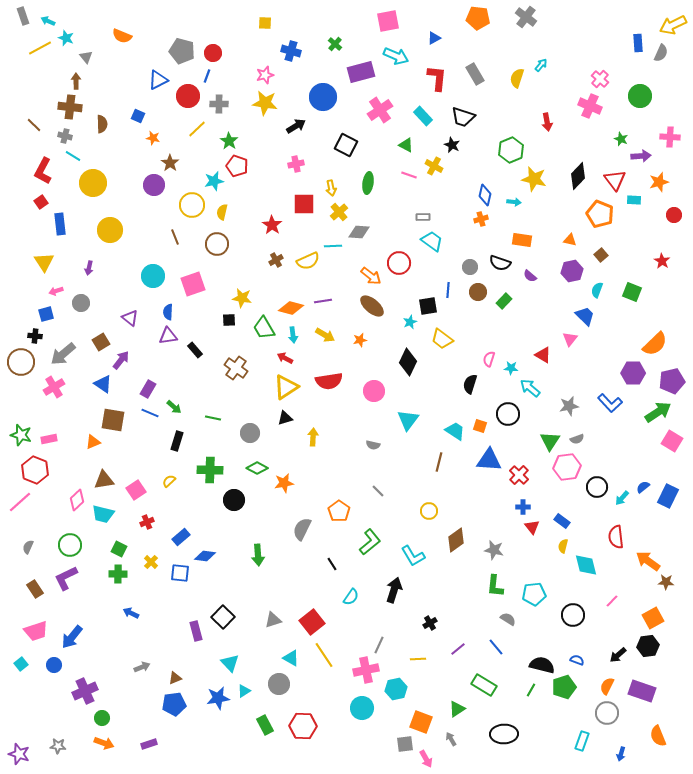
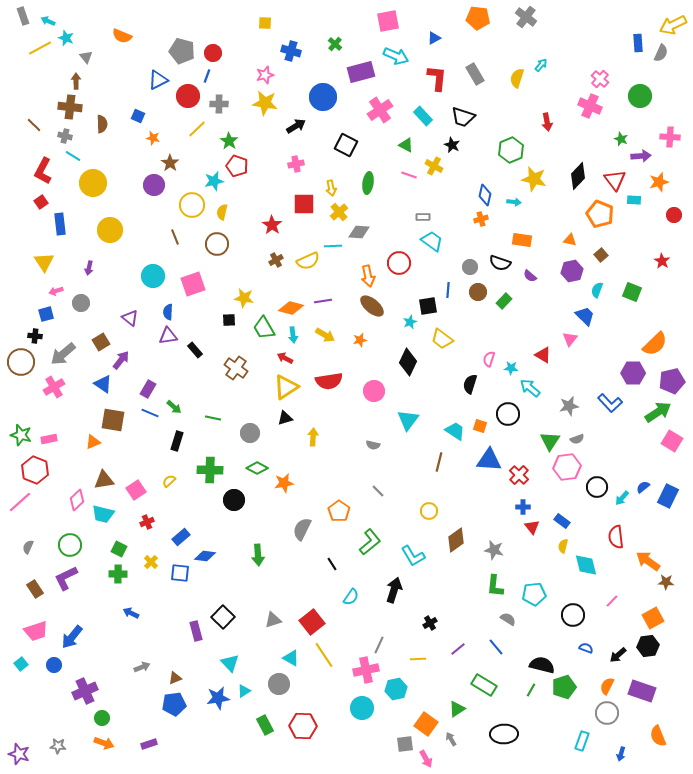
orange arrow at (371, 276): moved 3 px left; rotated 40 degrees clockwise
yellow star at (242, 298): moved 2 px right
blue semicircle at (577, 660): moved 9 px right, 12 px up
orange square at (421, 722): moved 5 px right, 2 px down; rotated 15 degrees clockwise
